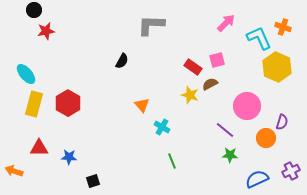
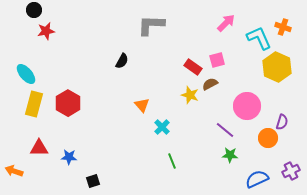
cyan cross: rotated 14 degrees clockwise
orange circle: moved 2 px right
